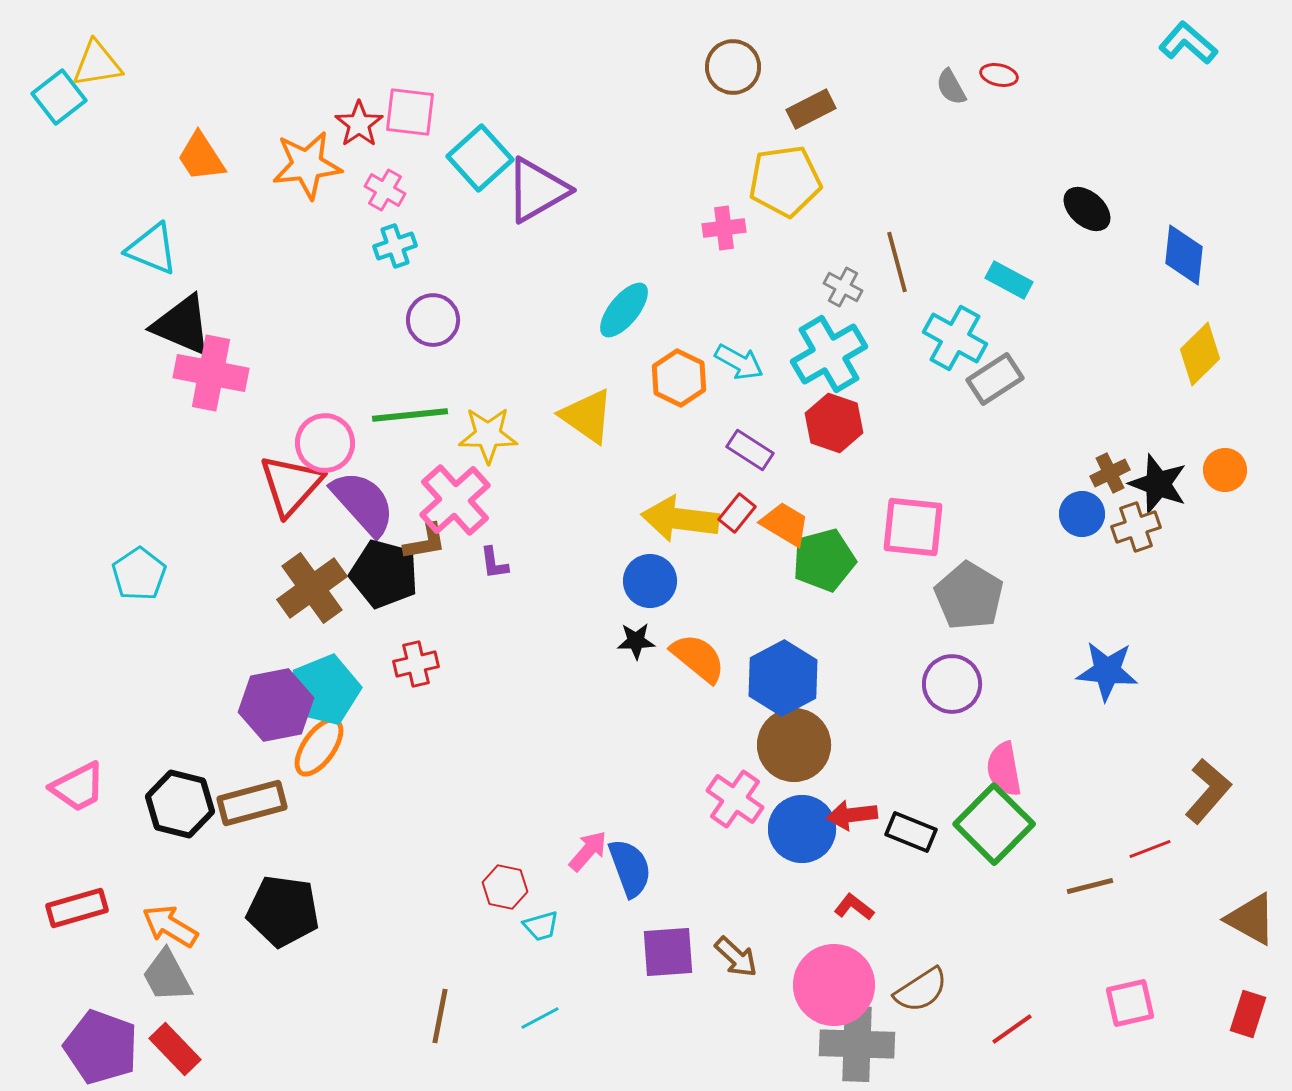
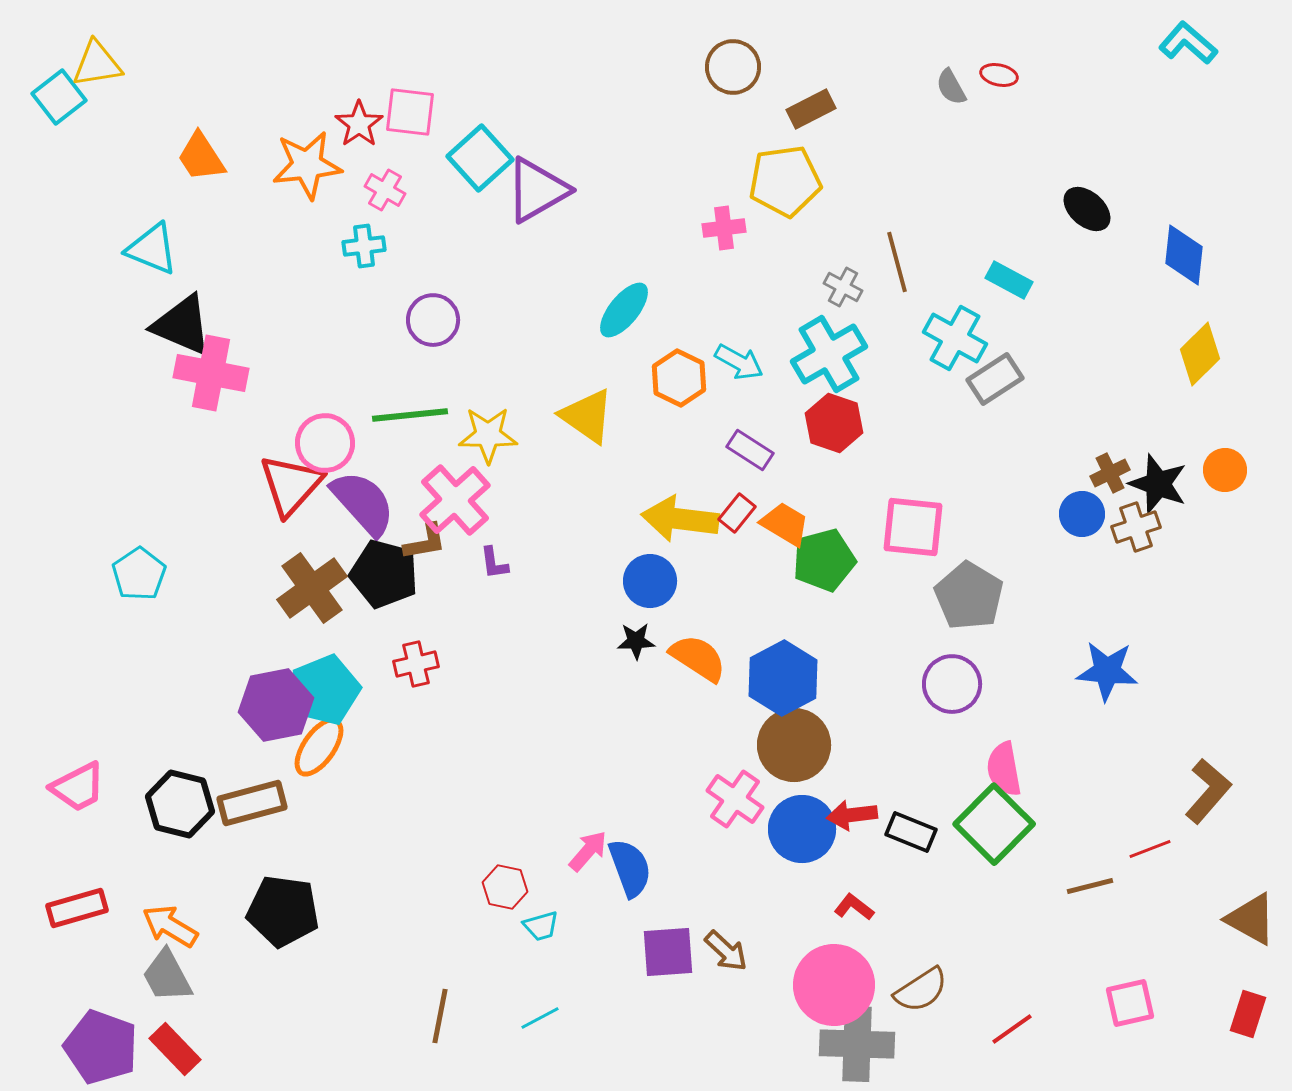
cyan cross at (395, 246): moved 31 px left; rotated 12 degrees clockwise
orange semicircle at (698, 658): rotated 6 degrees counterclockwise
brown arrow at (736, 957): moved 10 px left, 6 px up
